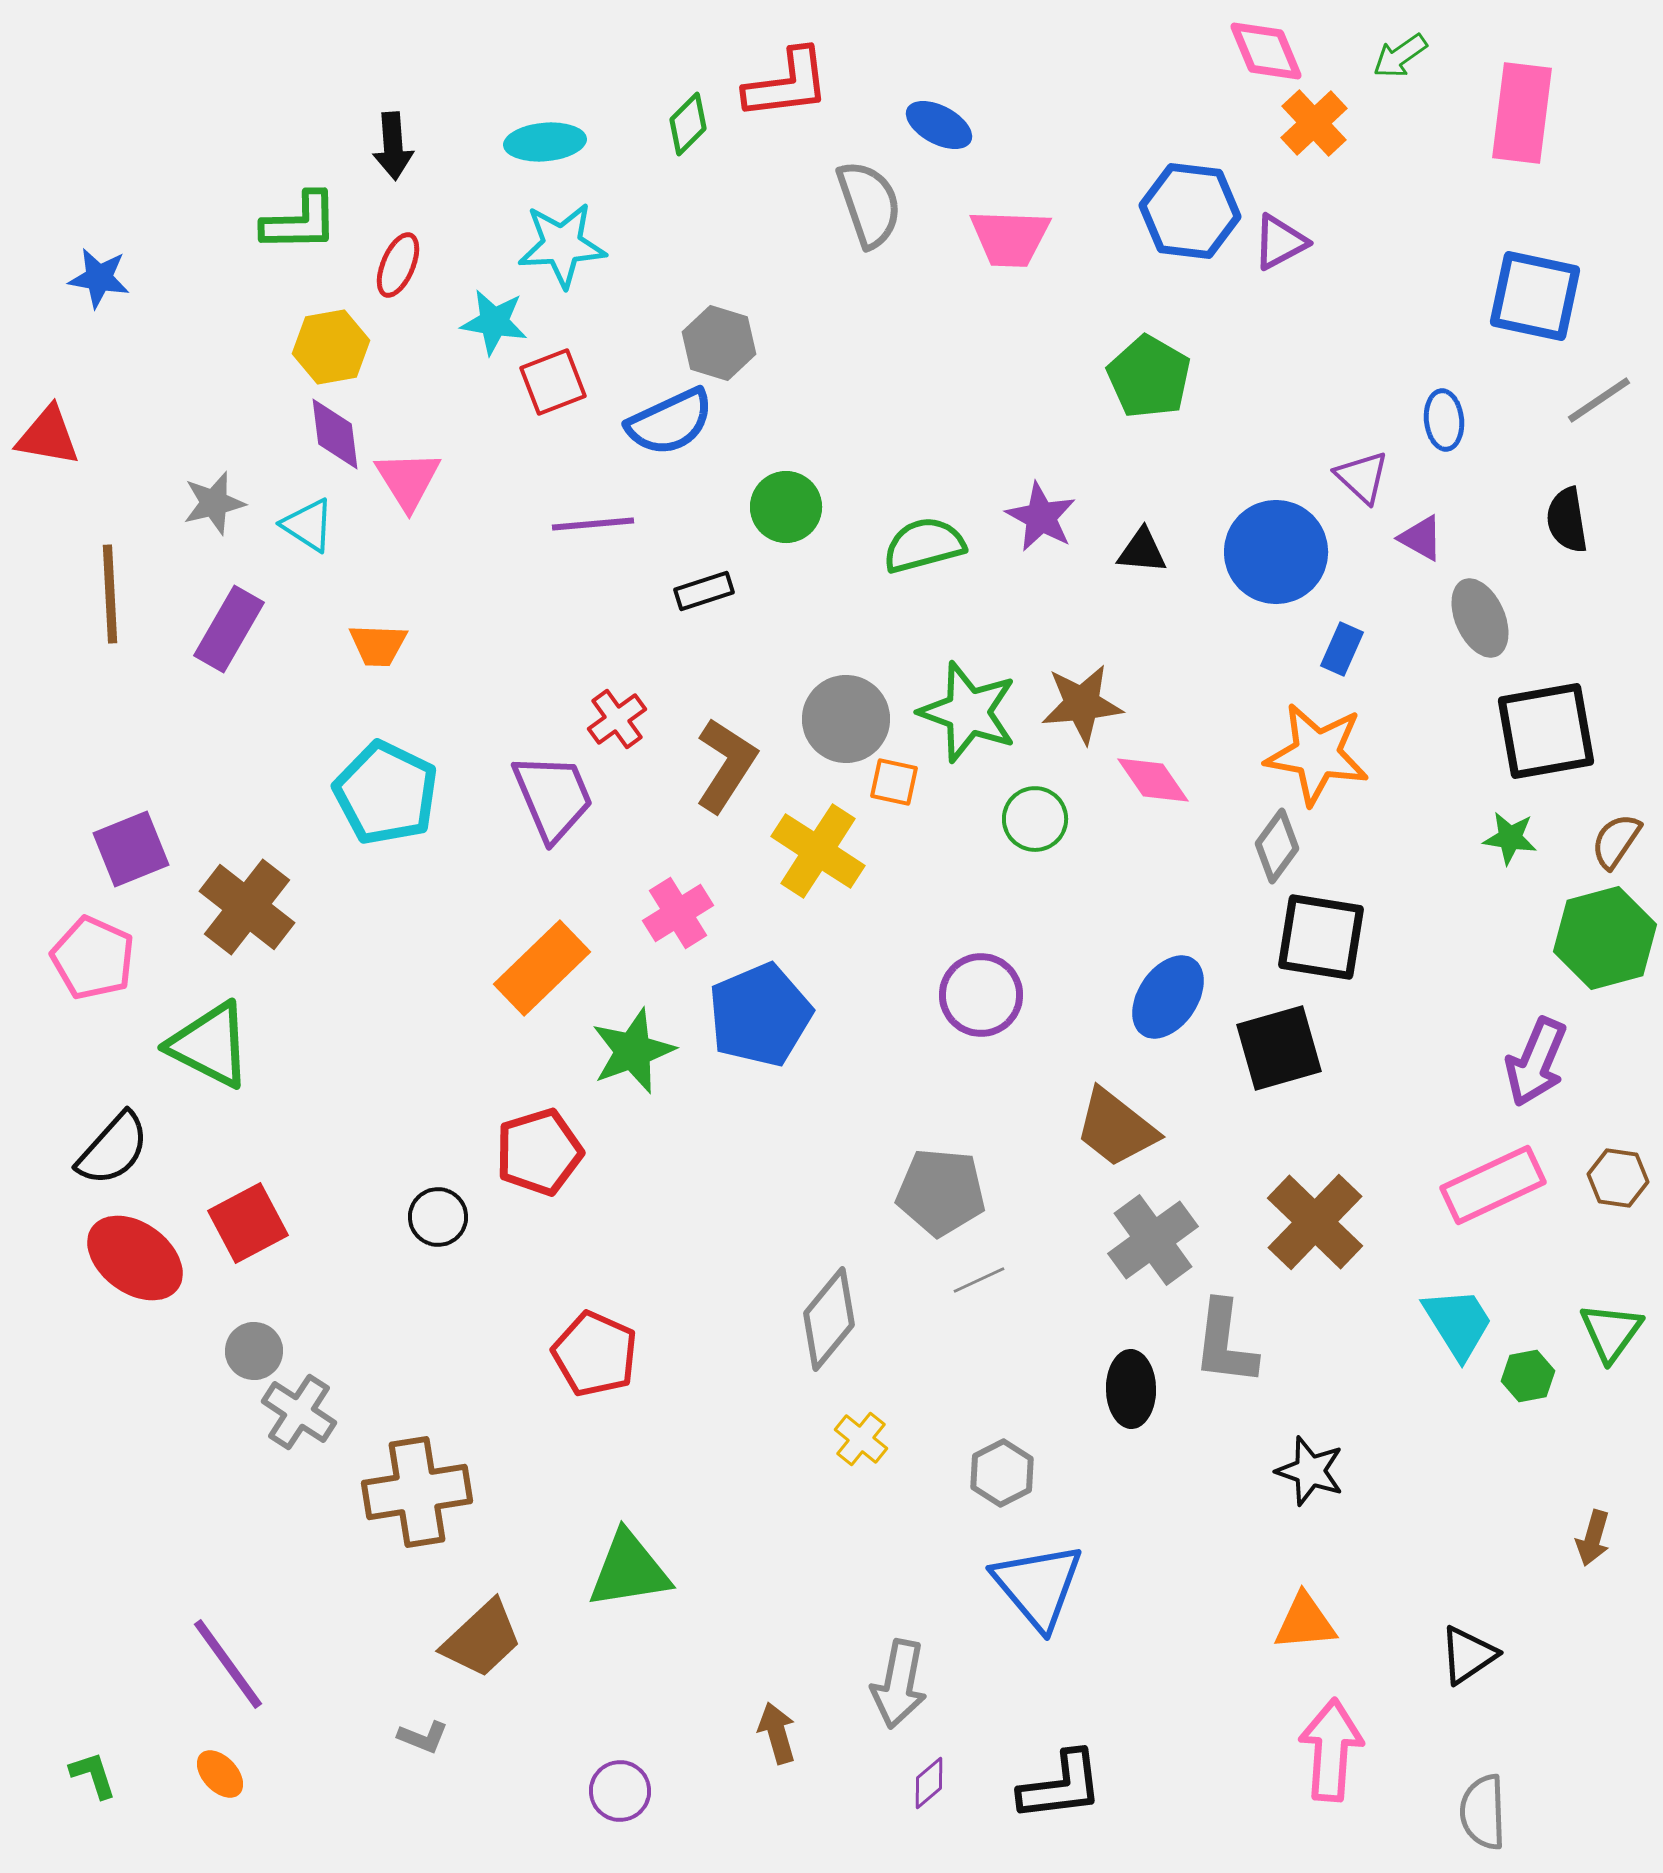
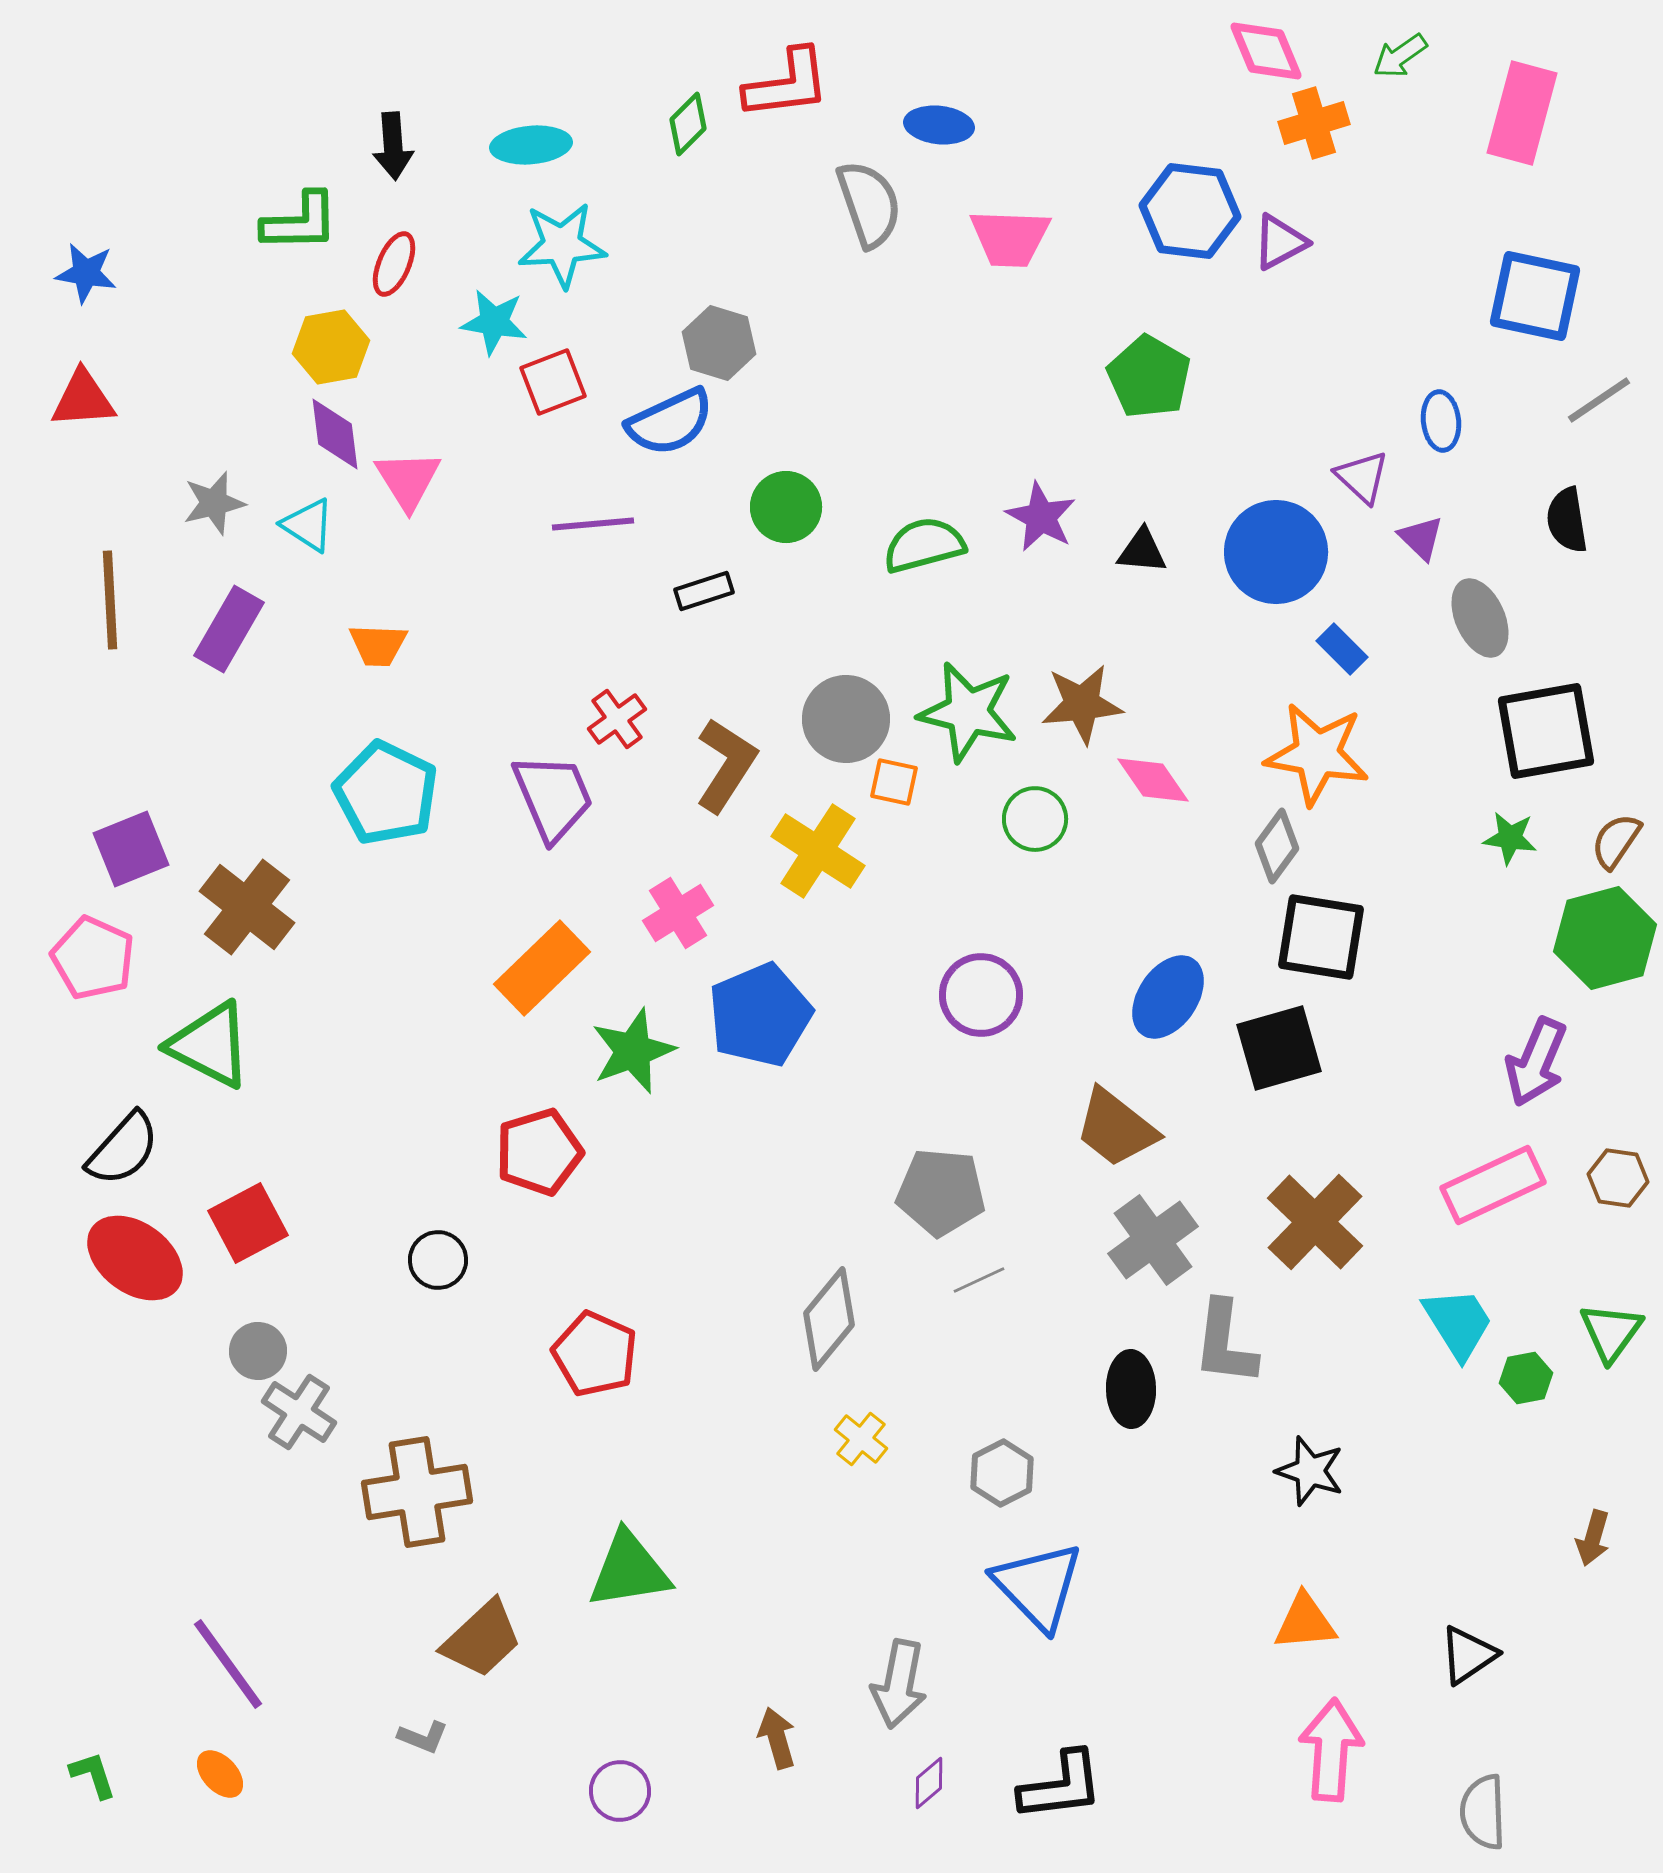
pink rectangle at (1522, 113): rotated 8 degrees clockwise
orange cross at (1314, 123): rotated 26 degrees clockwise
blue ellipse at (939, 125): rotated 22 degrees counterclockwise
cyan ellipse at (545, 142): moved 14 px left, 3 px down
red ellipse at (398, 265): moved 4 px left, 1 px up
blue star at (99, 278): moved 13 px left, 5 px up
blue ellipse at (1444, 420): moved 3 px left, 1 px down
red triangle at (48, 436): moved 35 px right, 37 px up; rotated 14 degrees counterclockwise
purple triangle at (1421, 538): rotated 15 degrees clockwise
brown line at (110, 594): moved 6 px down
blue rectangle at (1342, 649): rotated 69 degrees counterclockwise
green star at (968, 712): rotated 6 degrees counterclockwise
black semicircle at (113, 1149): moved 10 px right
black circle at (438, 1217): moved 43 px down
gray circle at (254, 1351): moved 4 px right
green hexagon at (1528, 1376): moved 2 px left, 2 px down
blue triangle at (1038, 1586): rotated 4 degrees counterclockwise
brown arrow at (777, 1733): moved 5 px down
